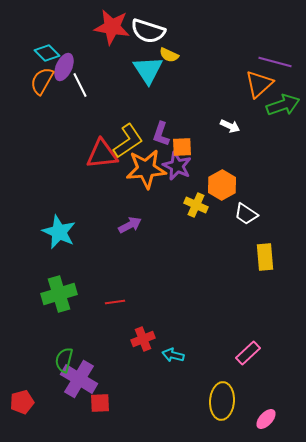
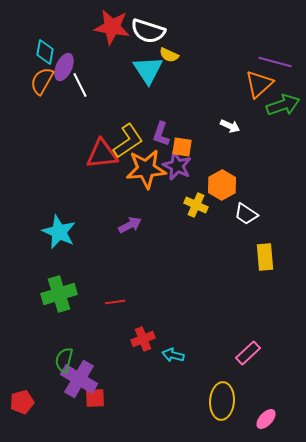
cyan diamond: moved 2 px left, 1 px up; rotated 55 degrees clockwise
orange square: rotated 10 degrees clockwise
red square: moved 5 px left, 5 px up
